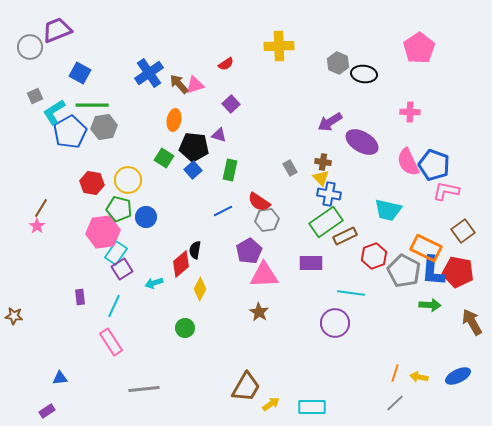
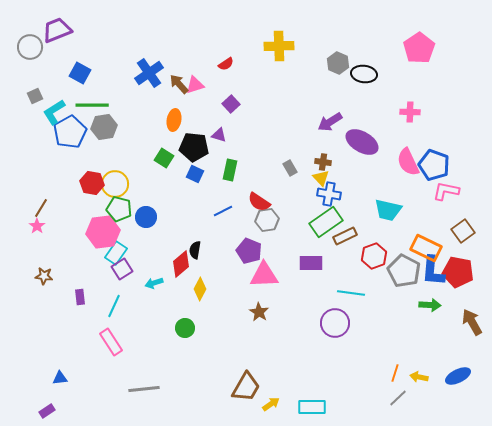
blue square at (193, 170): moved 2 px right, 4 px down; rotated 24 degrees counterclockwise
yellow circle at (128, 180): moved 13 px left, 4 px down
purple pentagon at (249, 251): rotated 20 degrees counterclockwise
brown star at (14, 316): moved 30 px right, 40 px up
gray line at (395, 403): moved 3 px right, 5 px up
